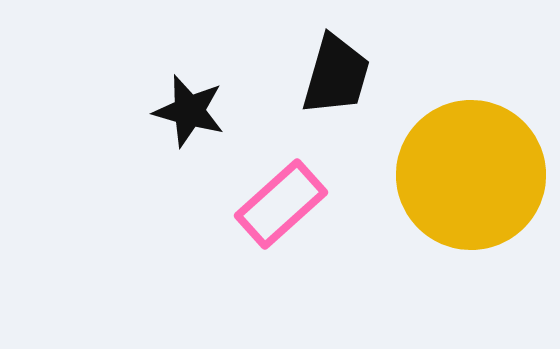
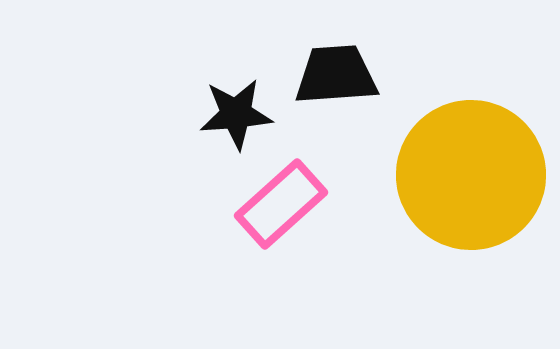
black trapezoid: rotated 110 degrees counterclockwise
black star: moved 47 px right, 3 px down; rotated 20 degrees counterclockwise
